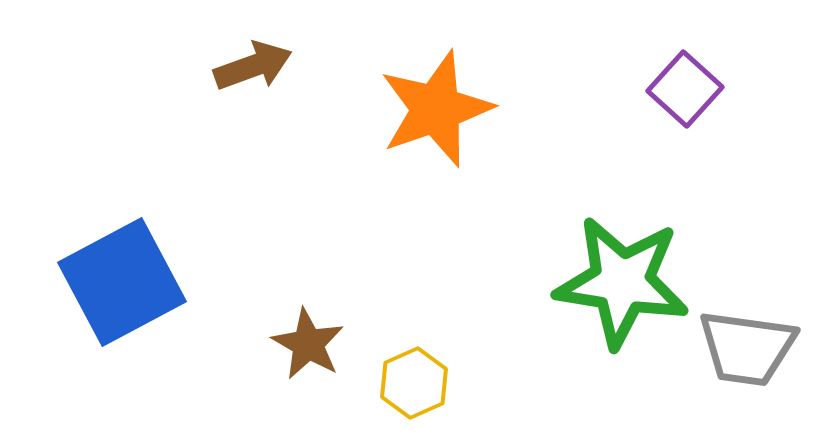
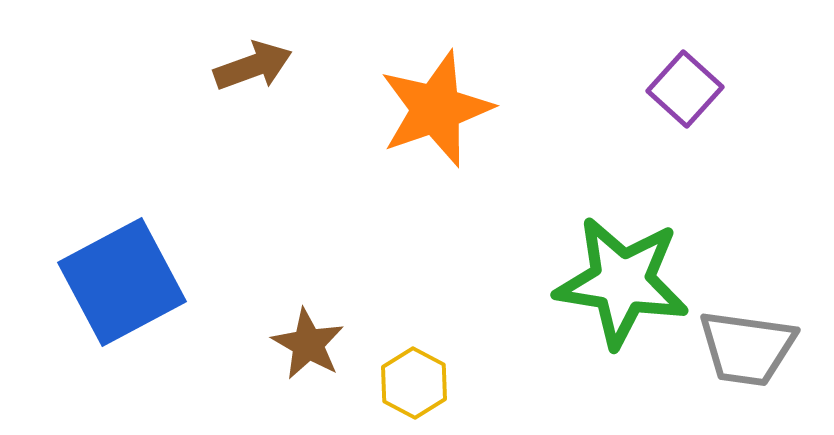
yellow hexagon: rotated 8 degrees counterclockwise
